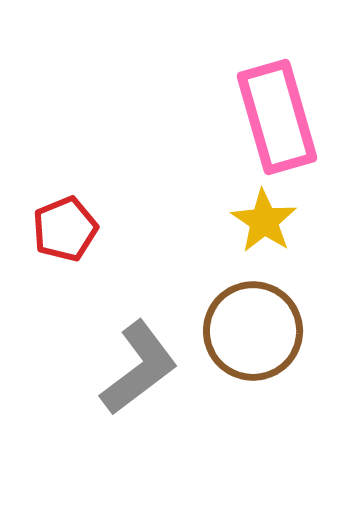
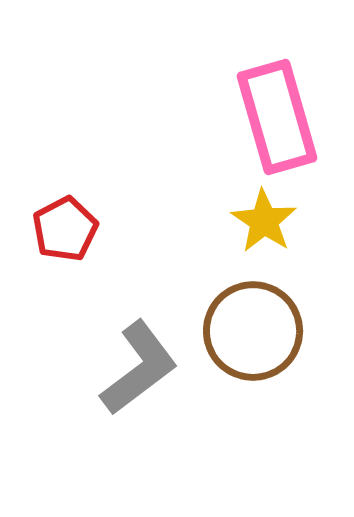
red pentagon: rotated 6 degrees counterclockwise
